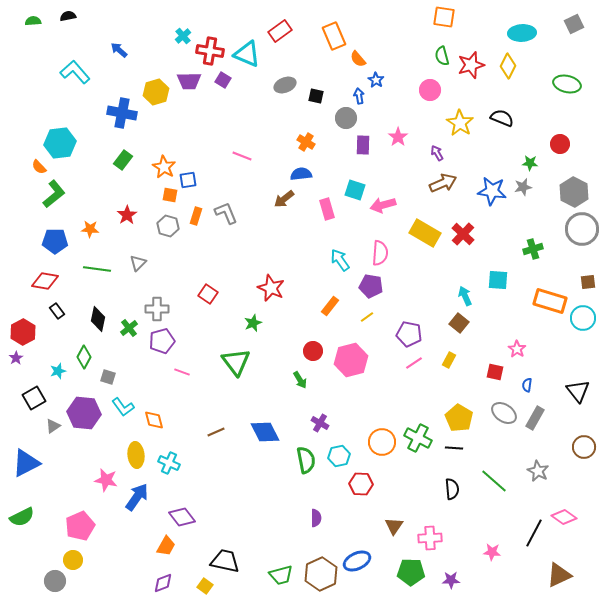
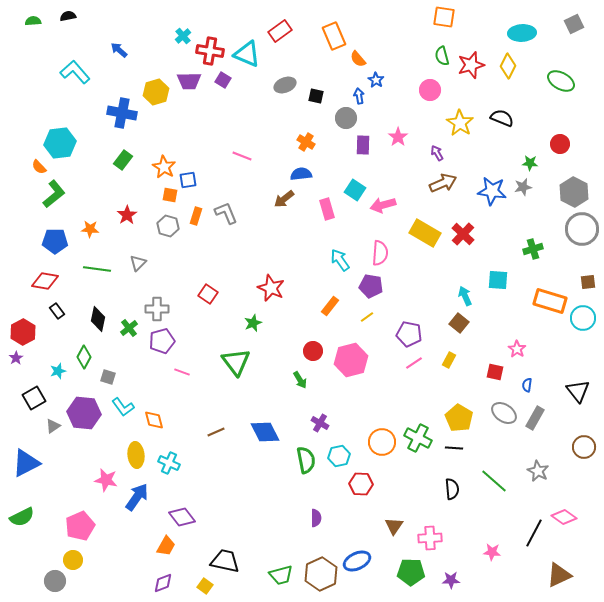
green ellipse at (567, 84): moved 6 px left, 3 px up; rotated 16 degrees clockwise
cyan square at (355, 190): rotated 15 degrees clockwise
